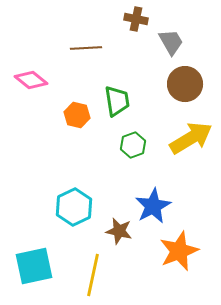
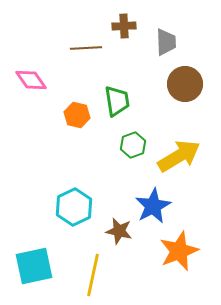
brown cross: moved 12 px left, 7 px down; rotated 15 degrees counterclockwise
gray trapezoid: moved 5 px left; rotated 28 degrees clockwise
pink diamond: rotated 16 degrees clockwise
yellow arrow: moved 12 px left, 18 px down
